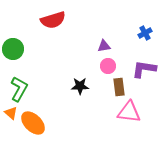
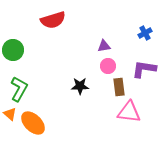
green circle: moved 1 px down
orange triangle: moved 1 px left, 1 px down
